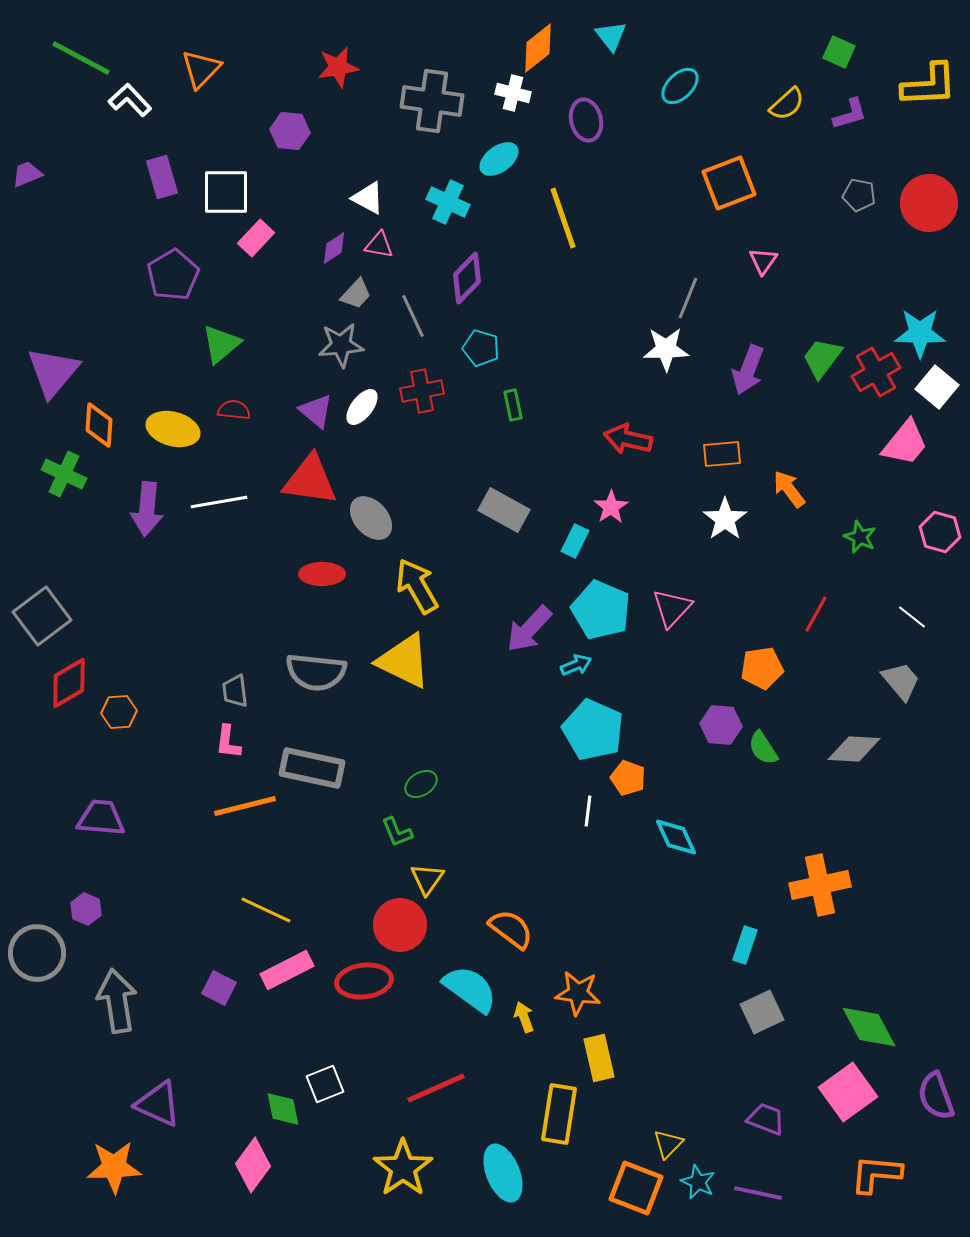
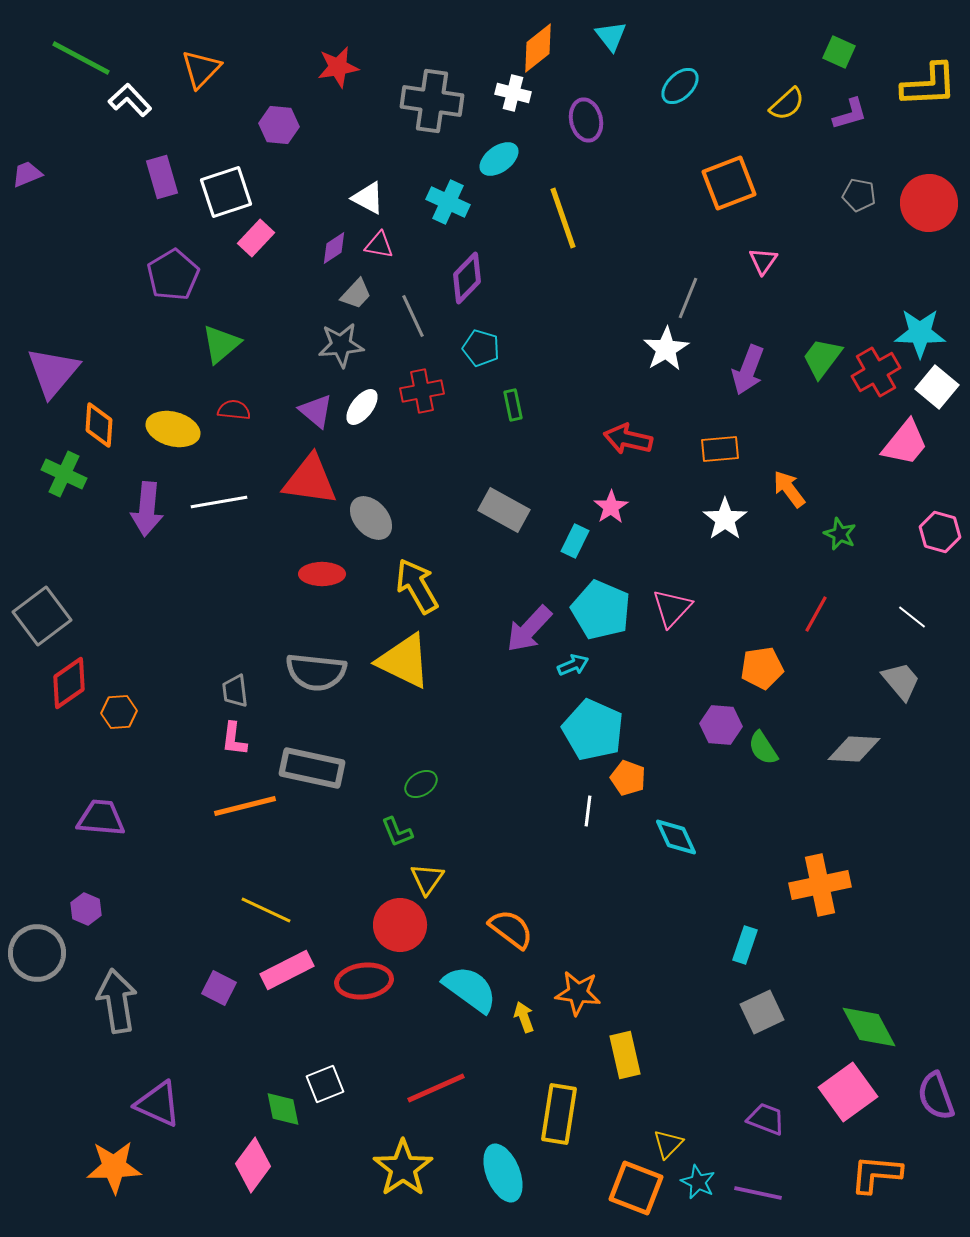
purple hexagon at (290, 131): moved 11 px left, 6 px up
white square at (226, 192): rotated 18 degrees counterclockwise
white star at (666, 349): rotated 30 degrees counterclockwise
orange rectangle at (722, 454): moved 2 px left, 5 px up
green star at (860, 537): moved 20 px left, 3 px up
cyan arrow at (576, 665): moved 3 px left
red diamond at (69, 683): rotated 4 degrees counterclockwise
pink L-shape at (228, 742): moved 6 px right, 3 px up
yellow rectangle at (599, 1058): moved 26 px right, 3 px up
